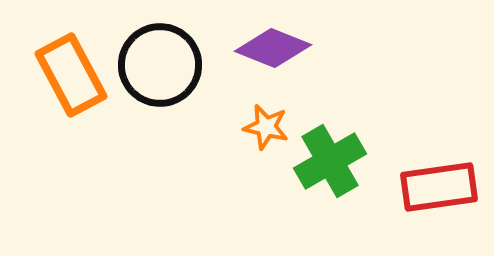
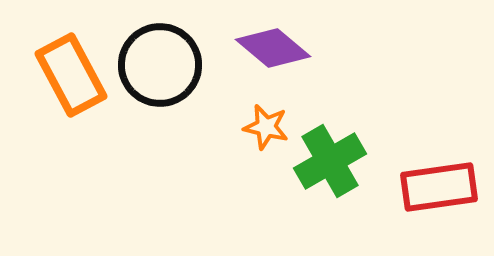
purple diamond: rotated 18 degrees clockwise
